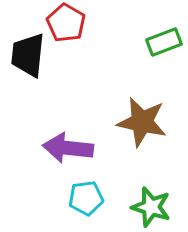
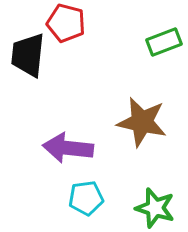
red pentagon: rotated 15 degrees counterclockwise
green star: moved 4 px right, 1 px down
